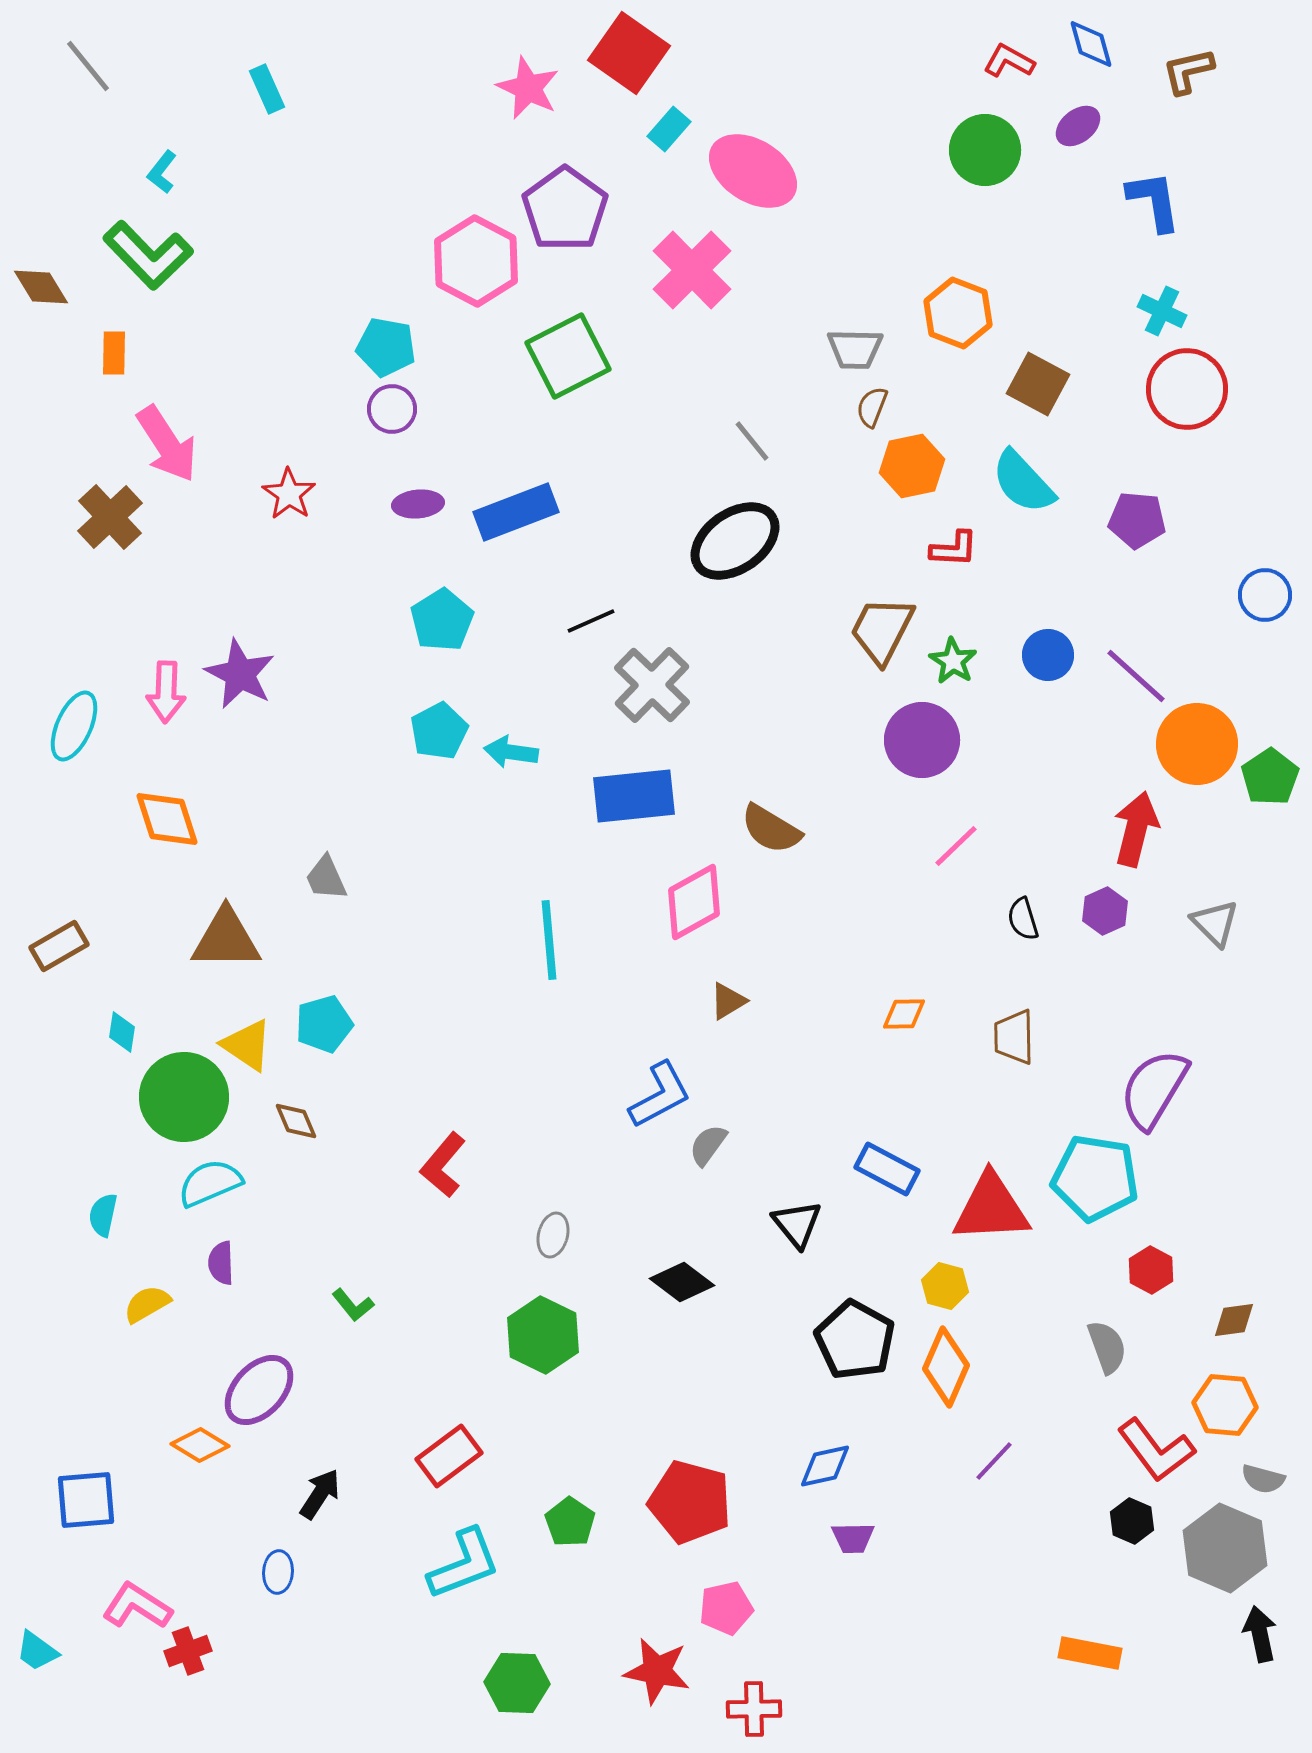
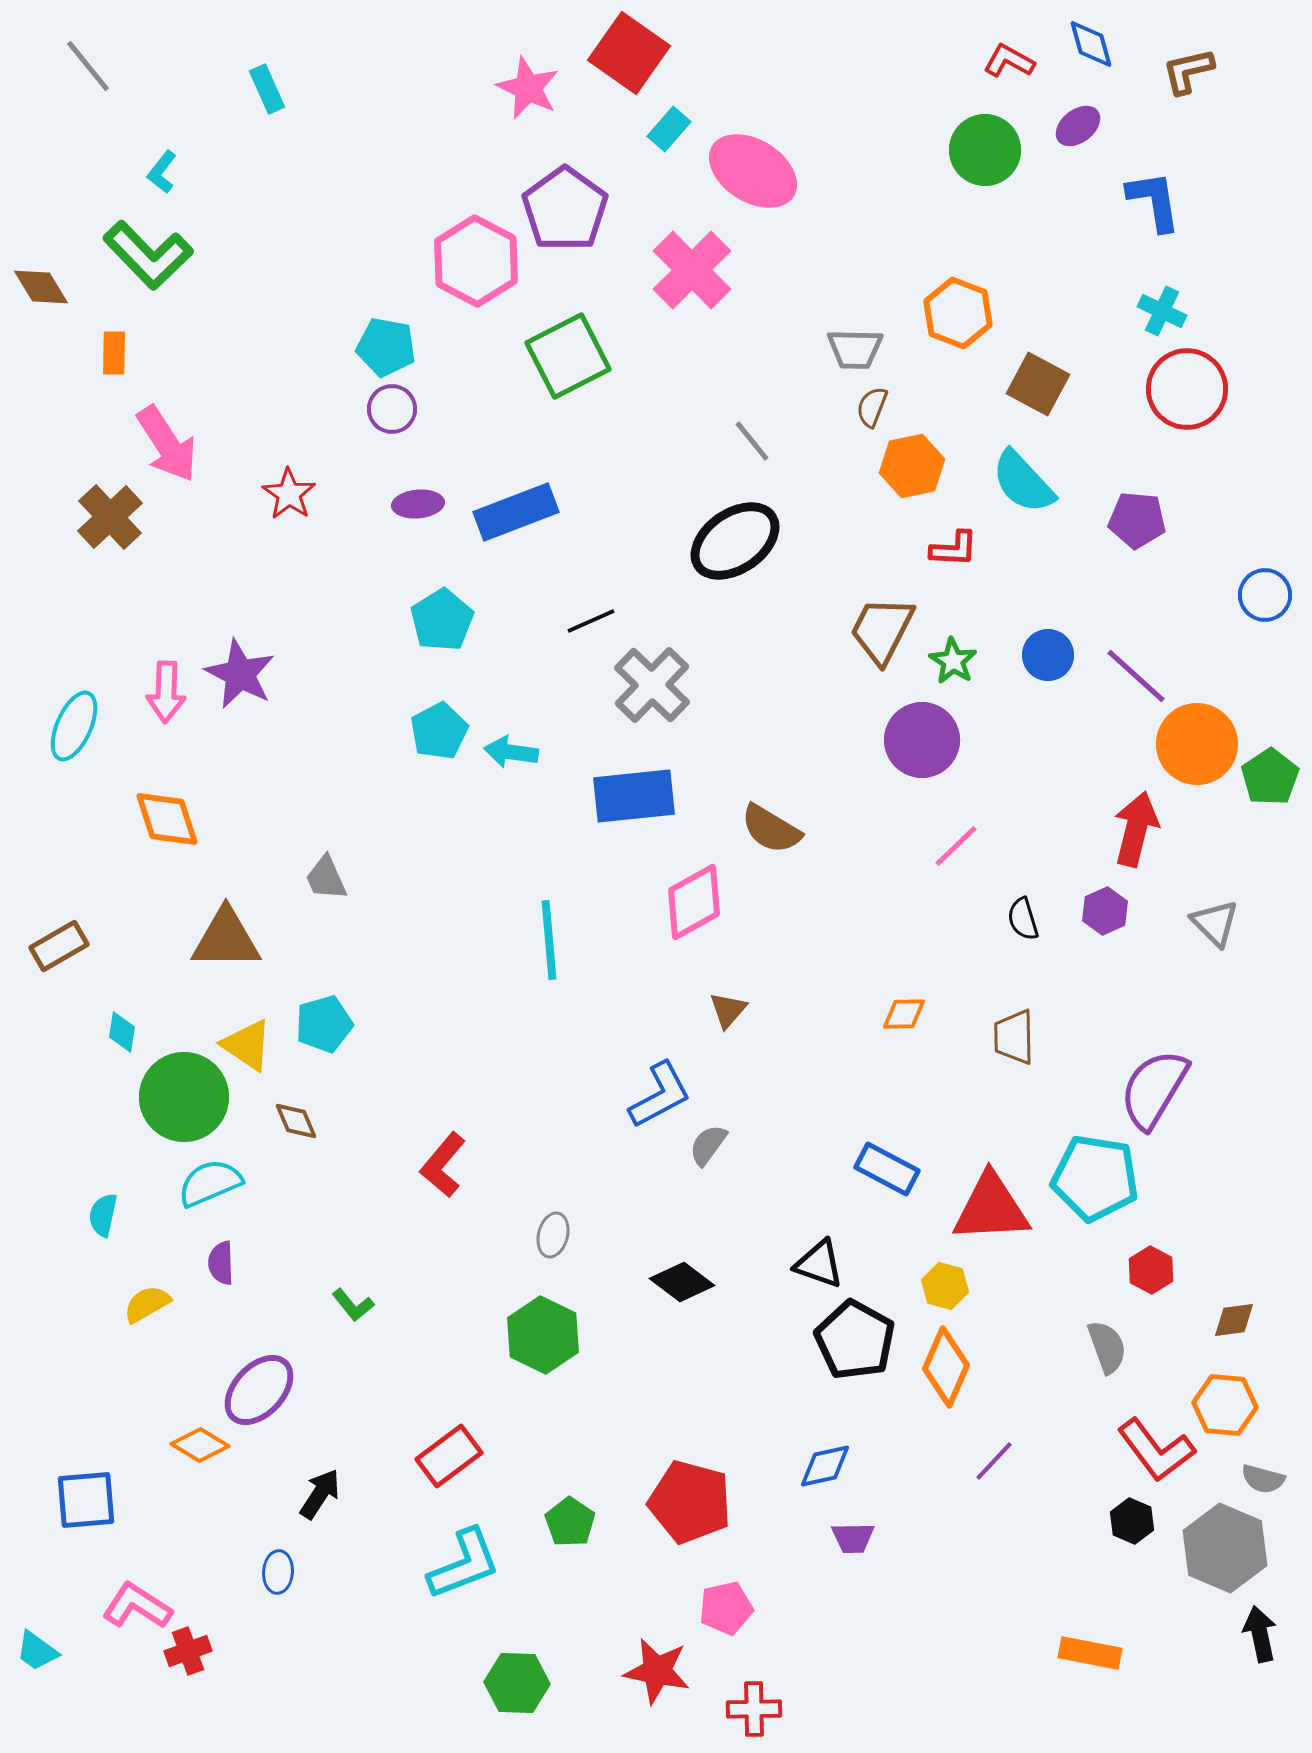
brown triangle at (728, 1001): moved 9 px down; rotated 18 degrees counterclockwise
black triangle at (797, 1224): moved 22 px right, 40 px down; rotated 32 degrees counterclockwise
